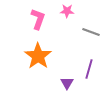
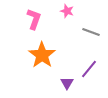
pink star: rotated 16 degrees clockwise
pink L-shape: moved 4 px left
orange star: moved 4 px right, 1 px up
purple line: rotated 24 degrees clockwise
